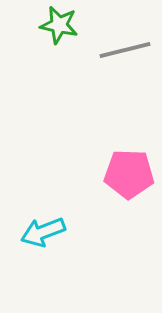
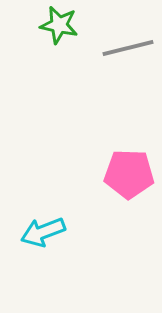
gray line: moved 3 px right, 2 px up
